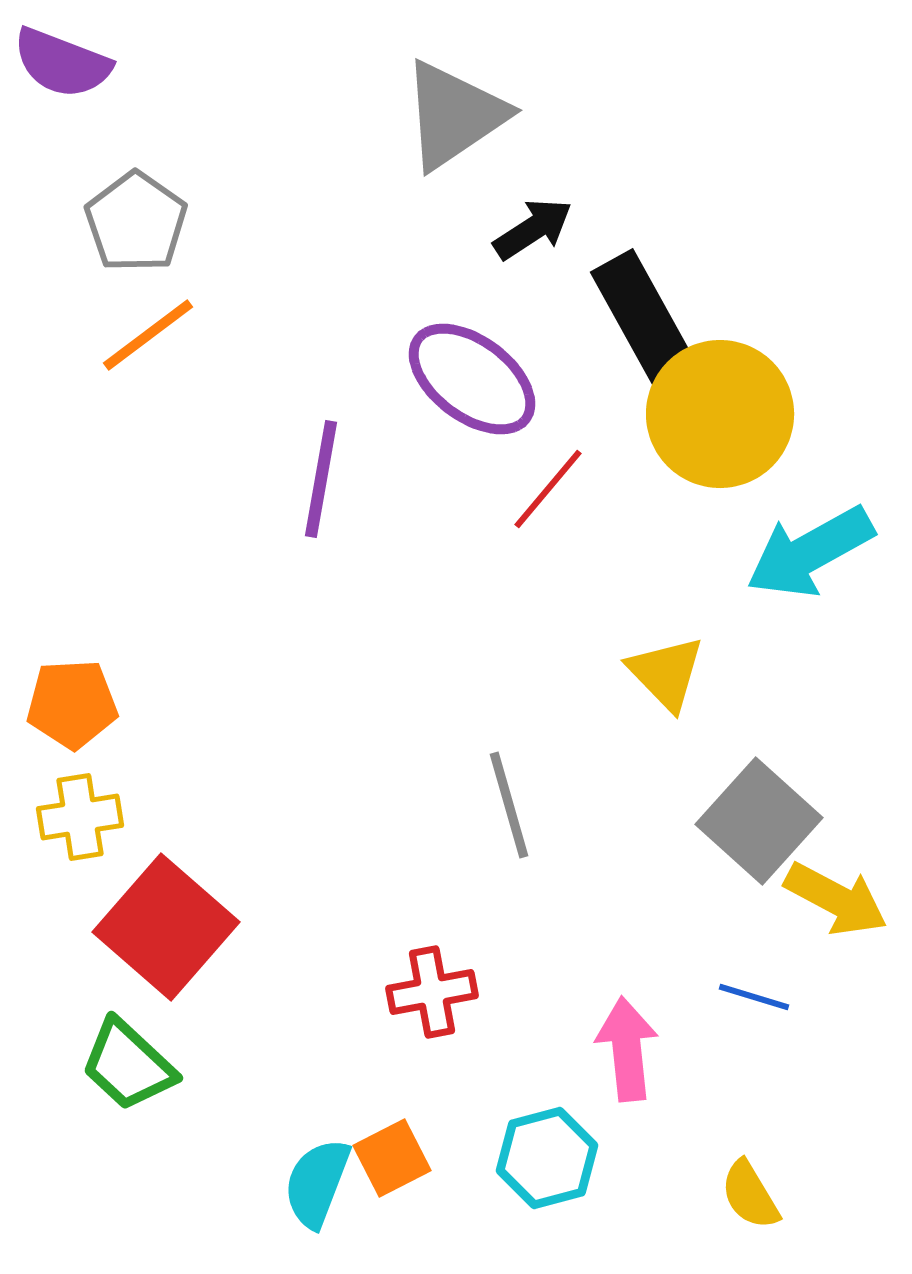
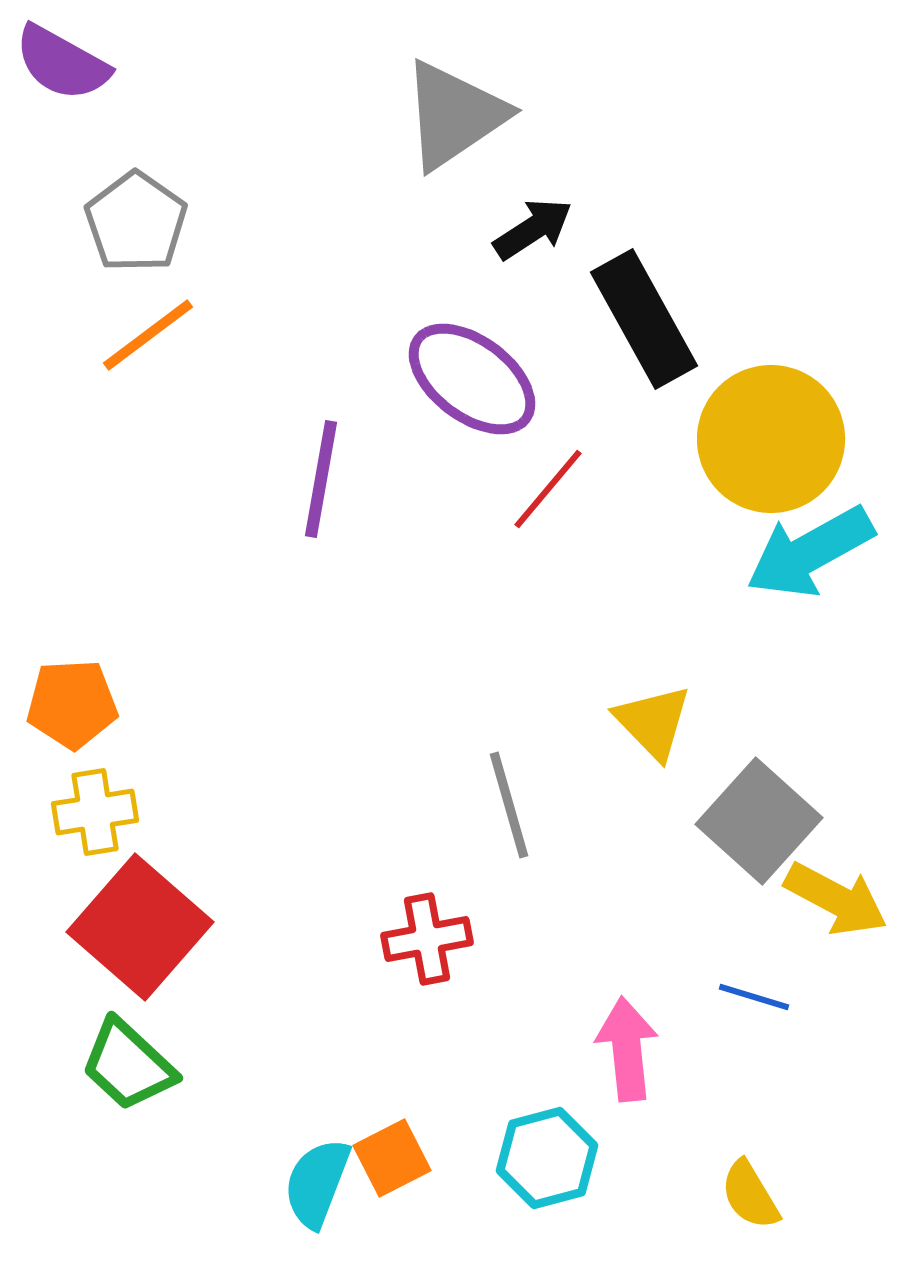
purple semicircle: rotated 8 degrees clockwise
yellow circle: moved 51 px right, 25 px down
yellow triangle: moved 13 px left, 49 px down
yellow cross: moved 15 px right, 5 px up
red square: moved 26 px left
red cross: moved 5 px left, 53 px up
